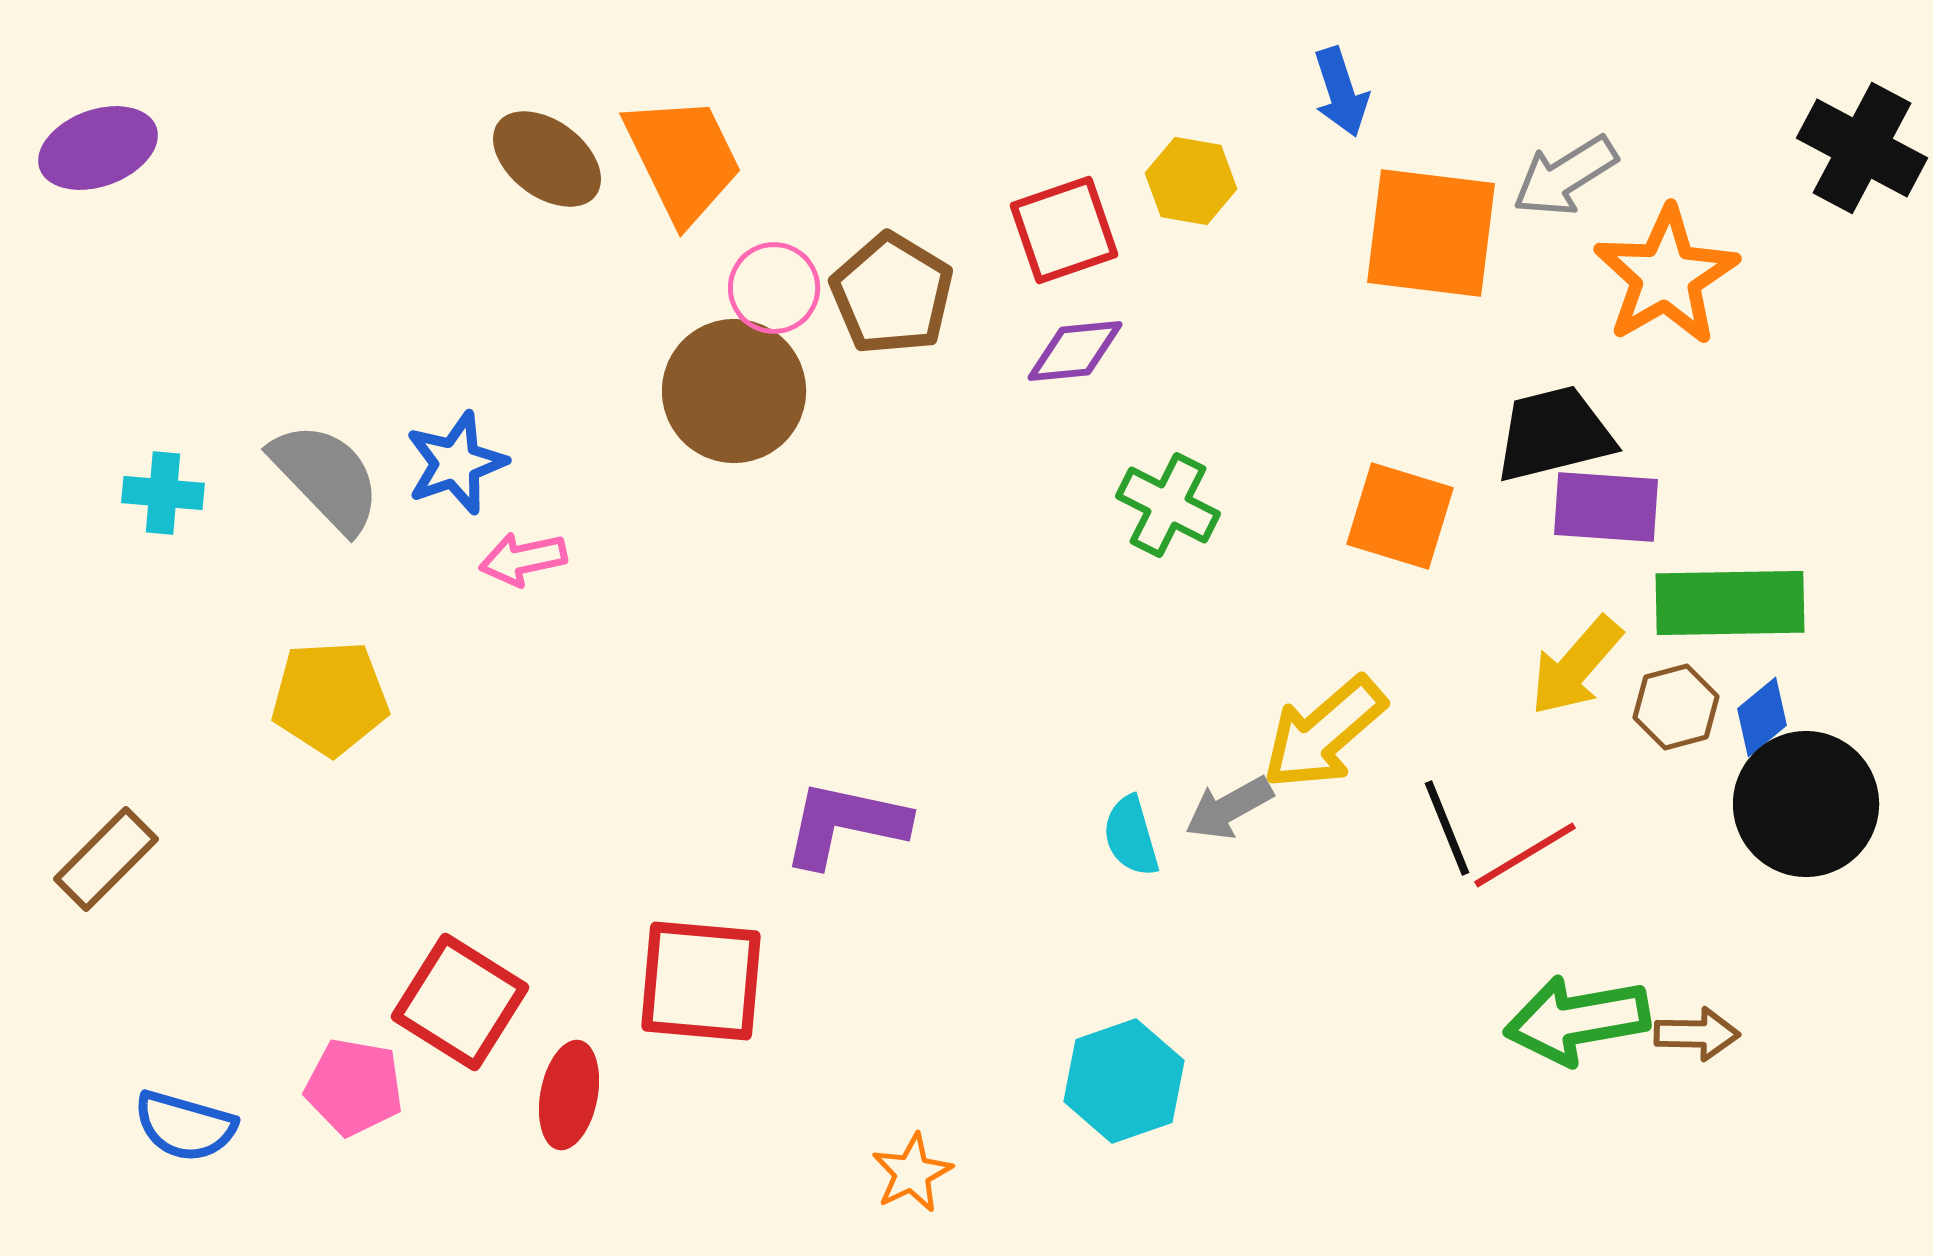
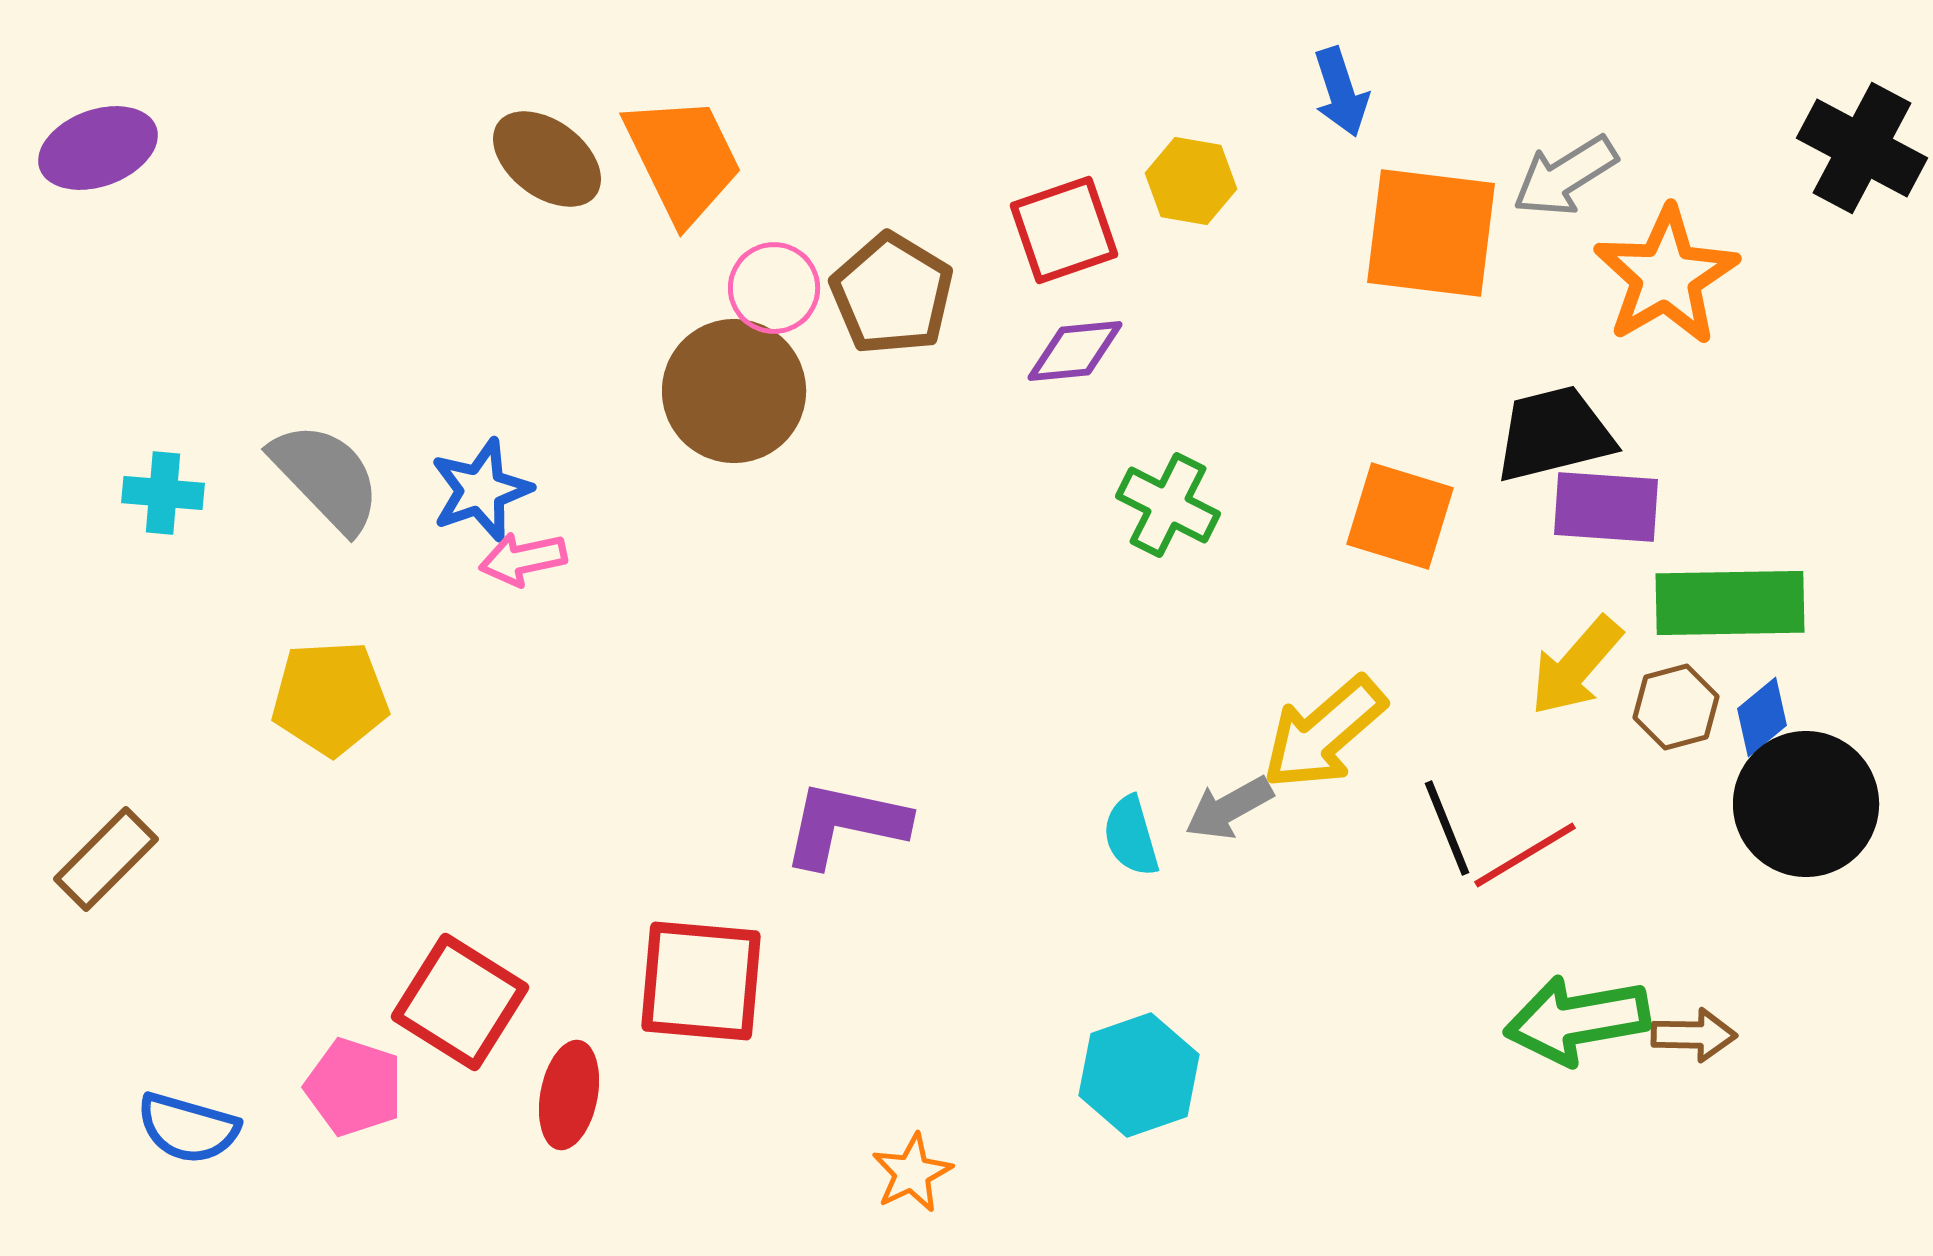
blue star at (456, 463): moved 25 px right, 27 px down
brown arrow at (1697, 1034): moved 3 px left, 1 px down
cyan hexagon at (1124, 1081): moved 15 px right, 6 px up
pink pentagon at (354, 1087): rotated 8 degrees clockwise
blue semicircle at (185, 1126): moved 3 px right, 2 px down
